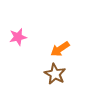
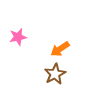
brown star: rotated 15 degrees clockwise
